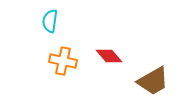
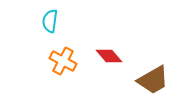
orange cross: rotated 16 degrees clockwise
brown trapezoid: moved 1 px up
